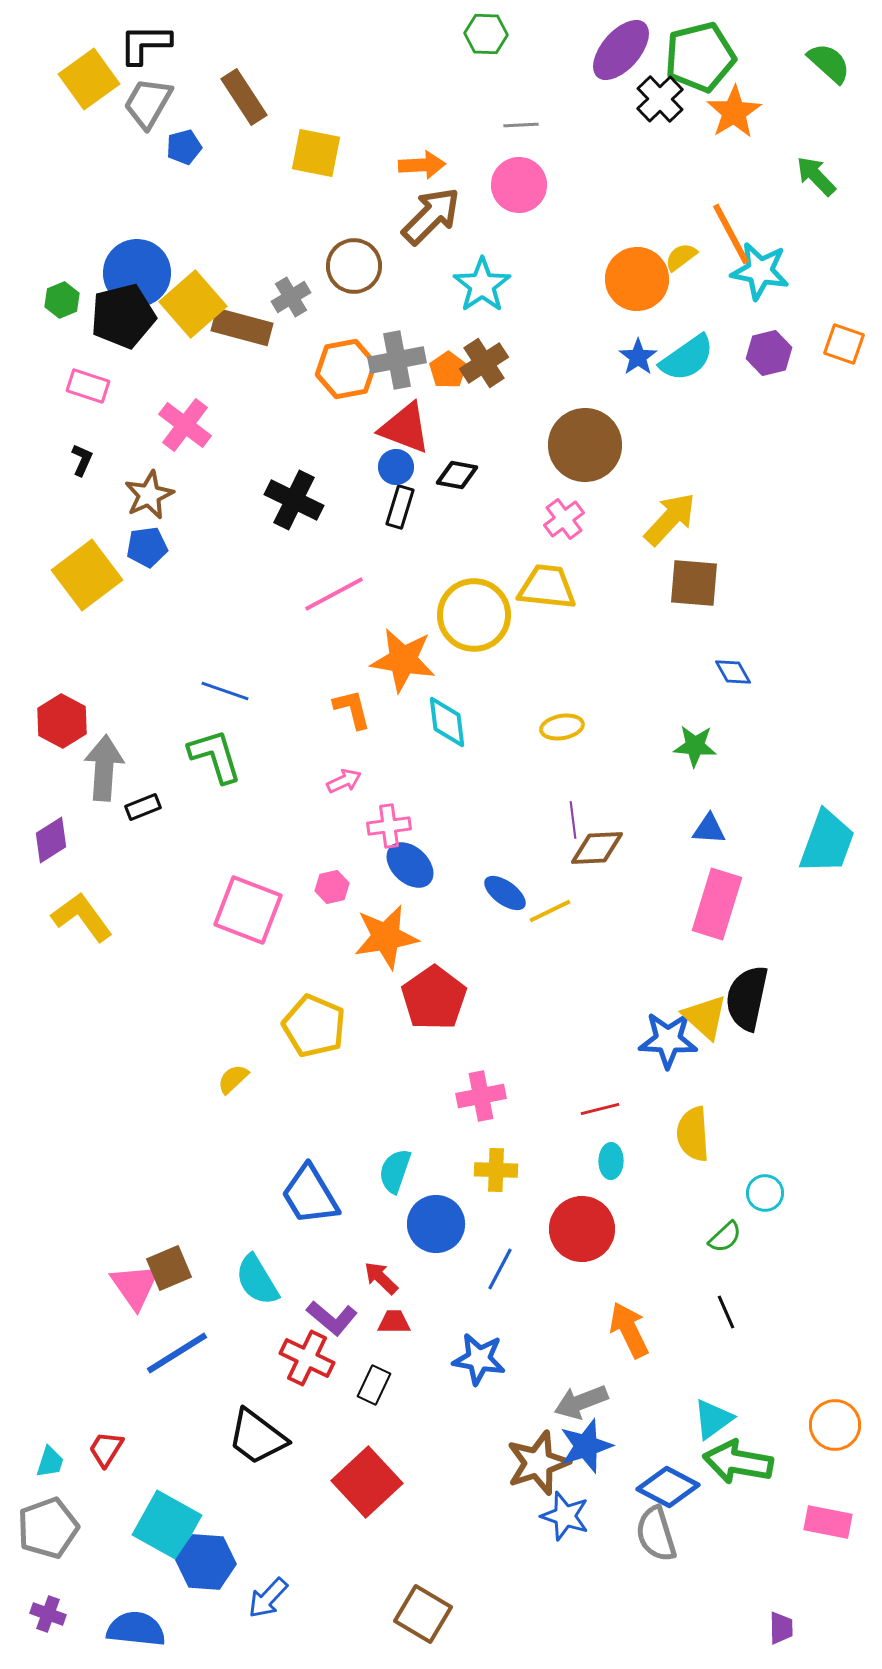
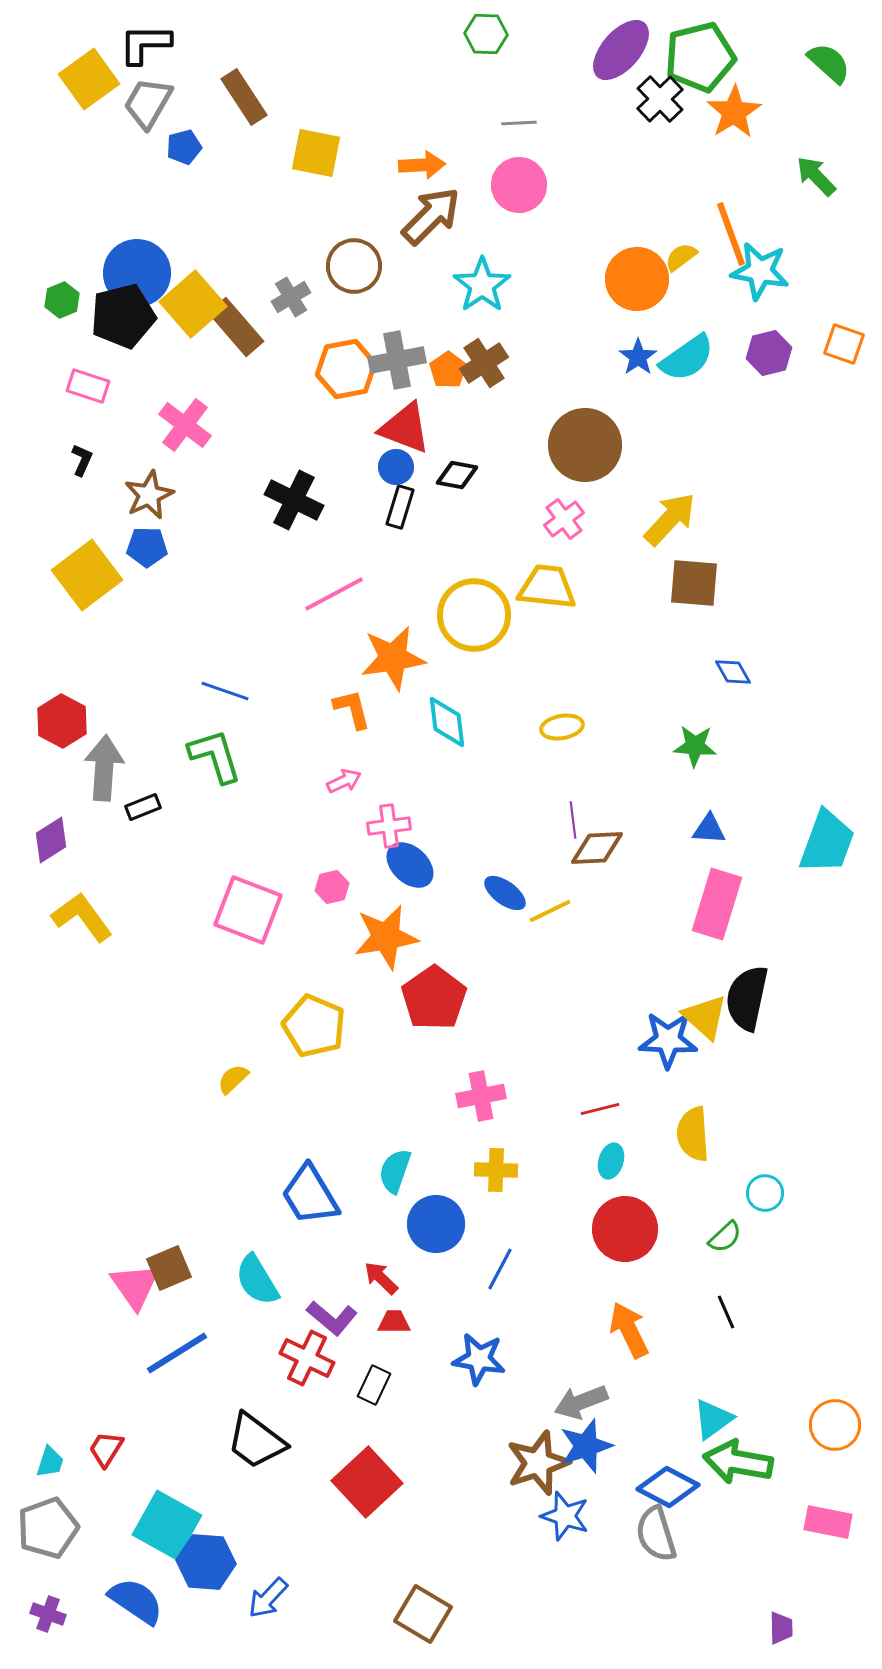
gray line at (521, 125): moved 2 px left, 2 px up
orange line at (731, 234): rotated 8 degrees clockwise
brown rectangle at (242, 327): moved 6 px left; rotated 34 degrees clockwise
blue pentagon at (147, 547): rotated 9 degrees clockwise
orange star at (403, 660): moved 10 px left, 2 px up; rotated 18 degrees counterclockwise
cyan ellipse at (611, 1161): rotated 16 degrees clockwise
red circle at (582, 1229): moved 43 px right
black trapezoid at (257, 1437): moved 1 px left, 4 px down
blue semicircle at (136, 1629): moved 28 px up; rotated 28 degrees clockwise
